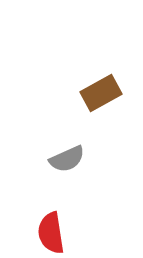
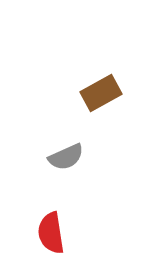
gray semicircle: moved 1 px left, 2 px up
